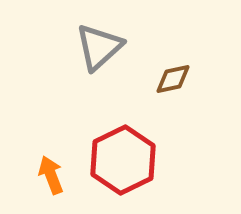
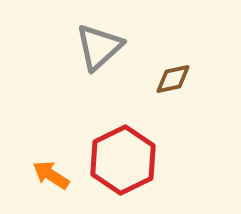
orange arrow: rotated 36 degrees counterclockwise
